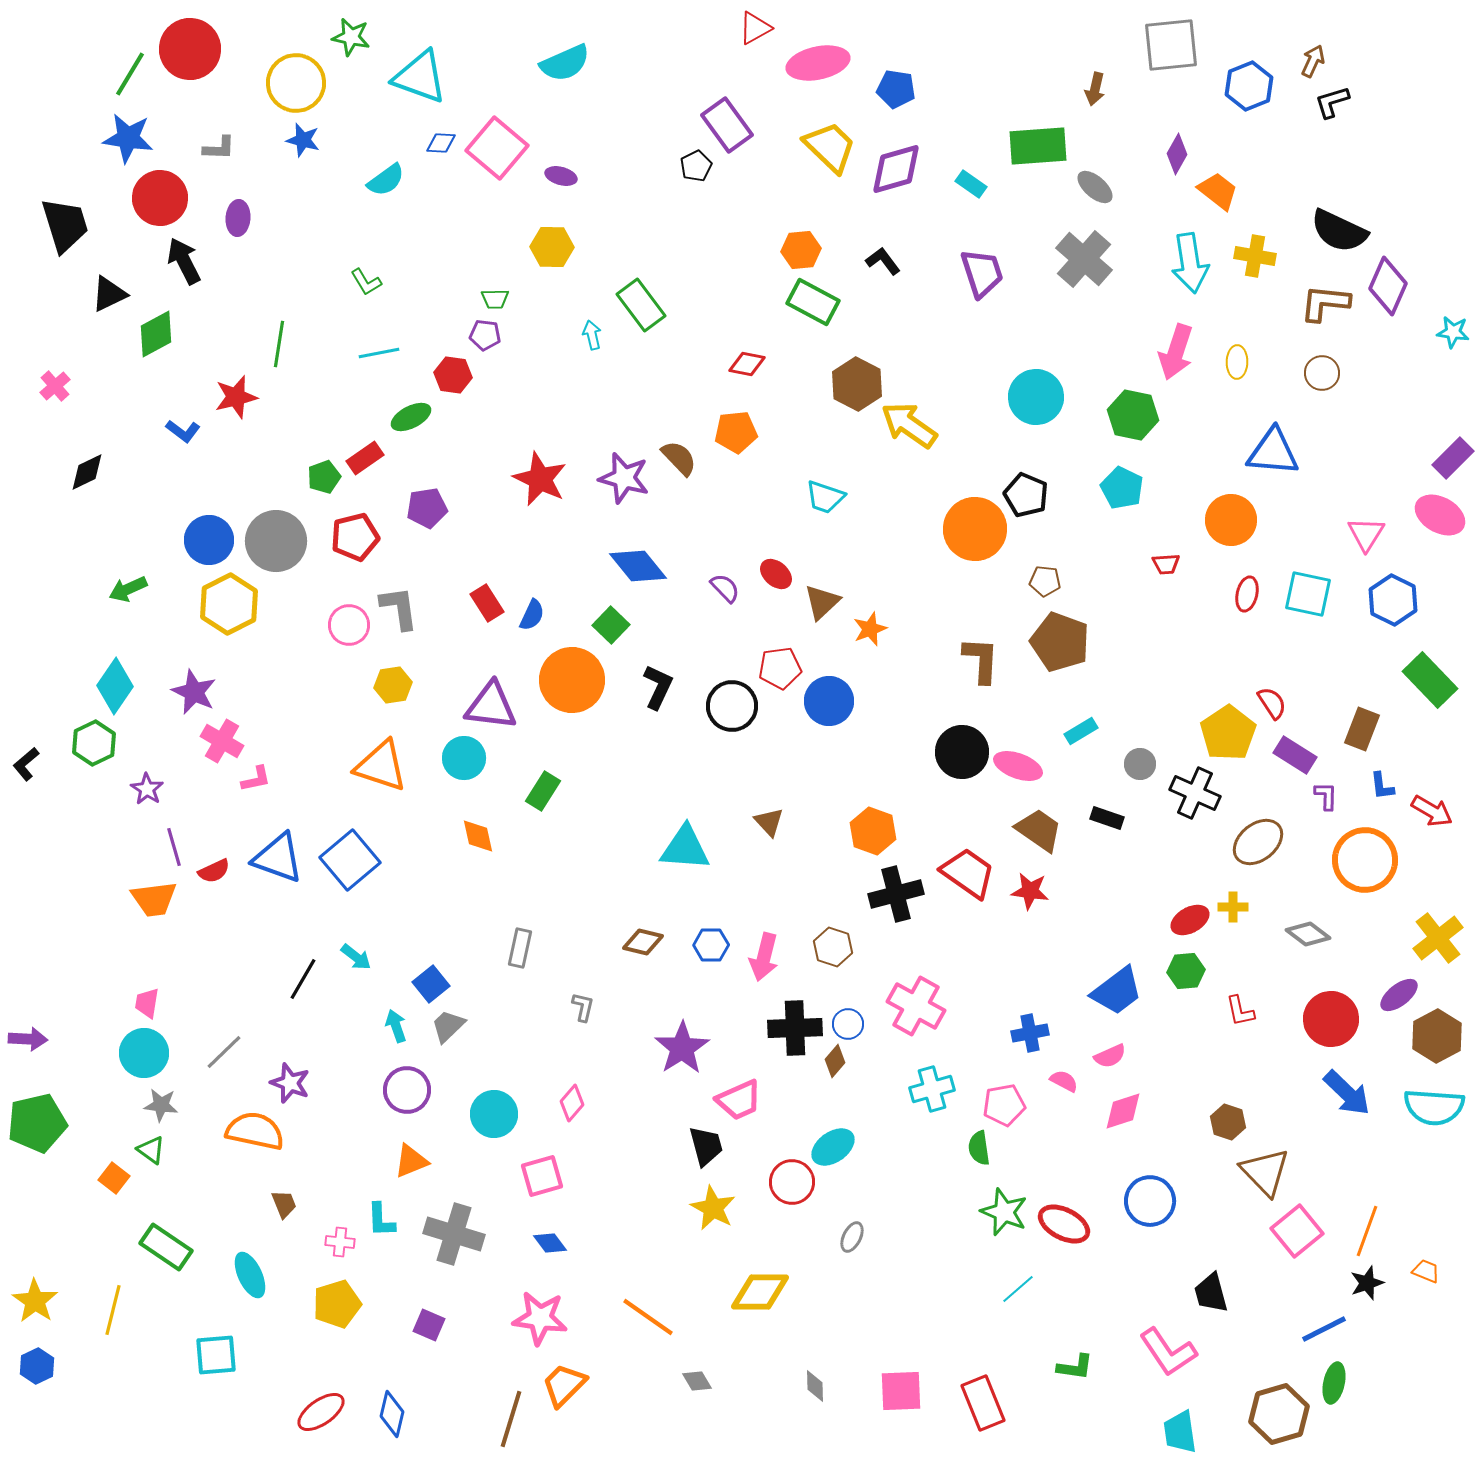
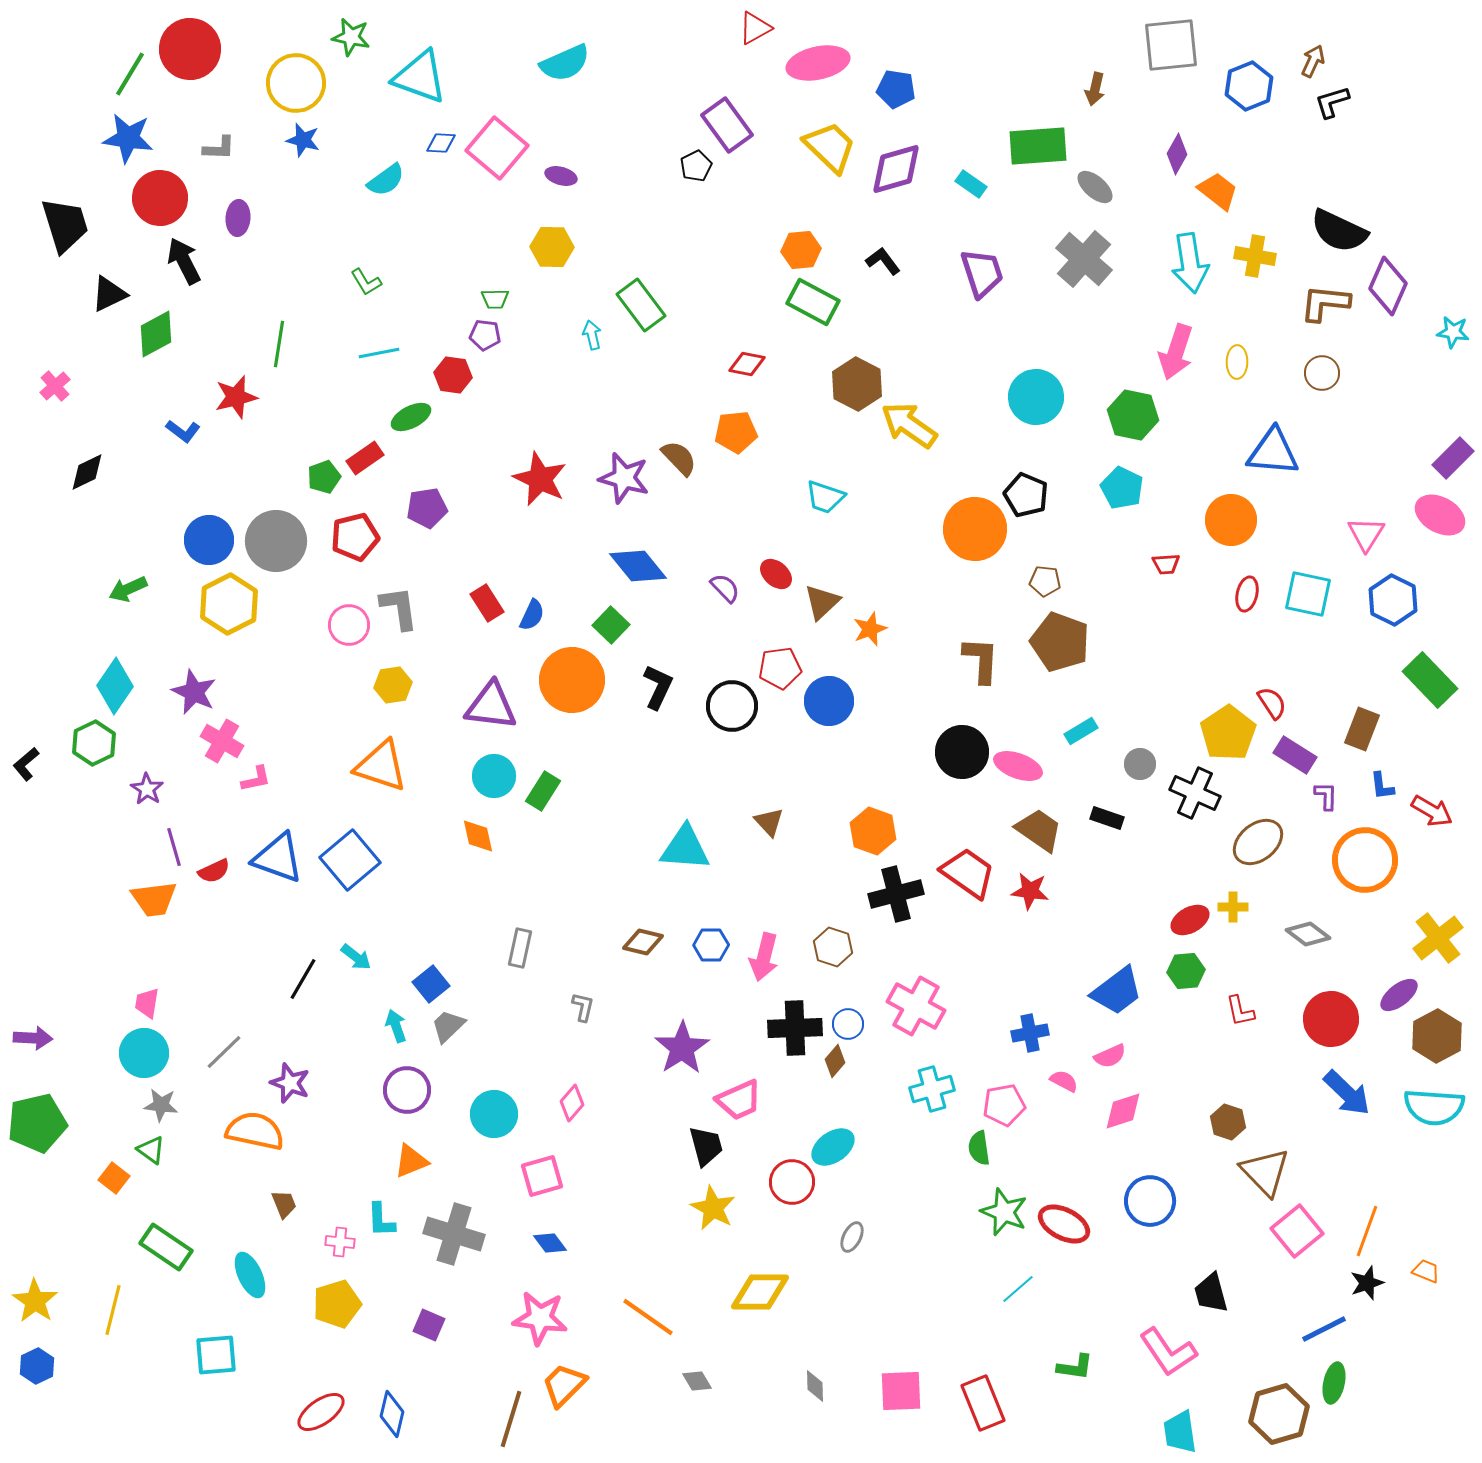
cyan circle at (464, 758): moved 30 px right, 18 px down
purple arrow at (28, 1039): moved 5 px right, 1 px up
